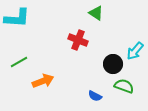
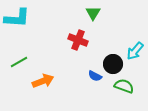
green triangle: moved 3 px left; rotated 28 degrees clockwise
blue semicircle: moved 20 px up
